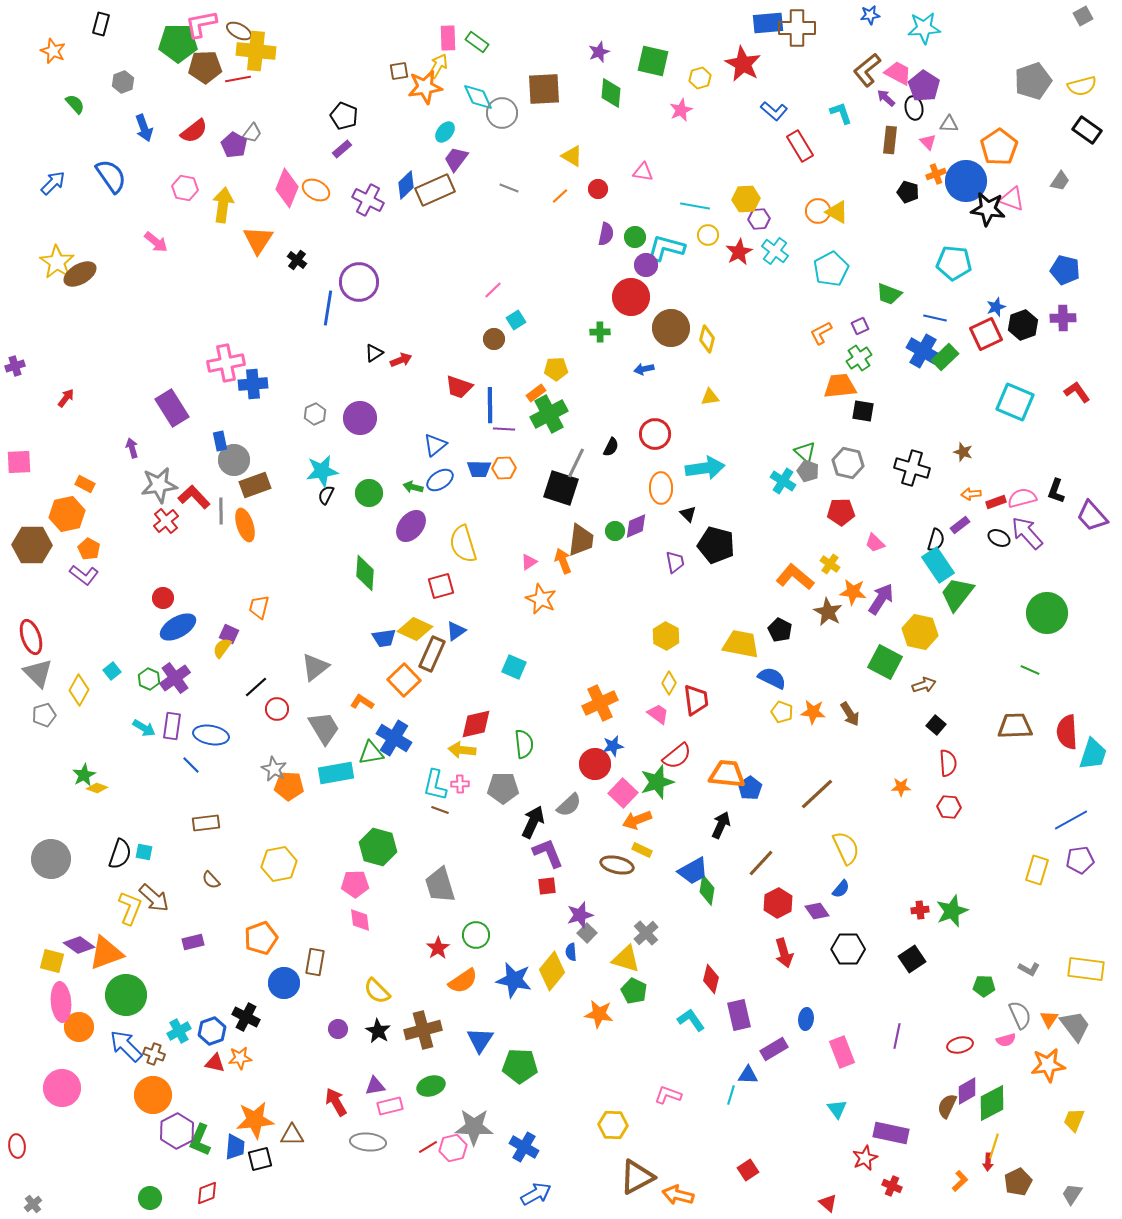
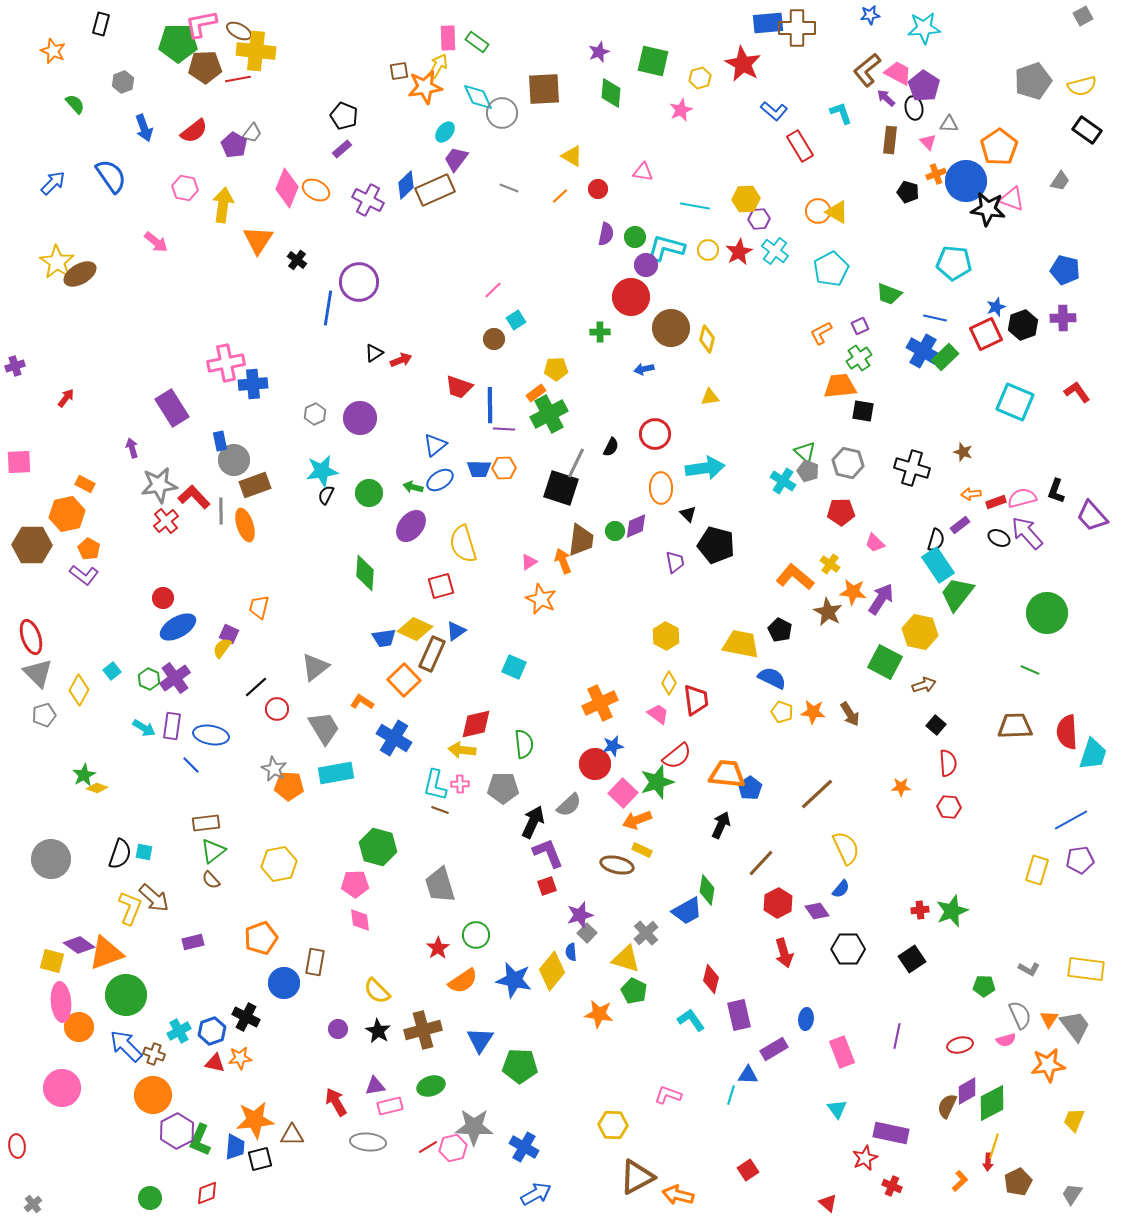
yellow circle at (708, 235): moved 15 px down
green triangle at (371, 753): moved 158 px left, 98 px down; rotated 28 degrees counterclockwise
blue trapezoid at (693, 871): moved 6 px left, 40 px down
red square at (547, 886): rotated 12 degrees counterclockwise
